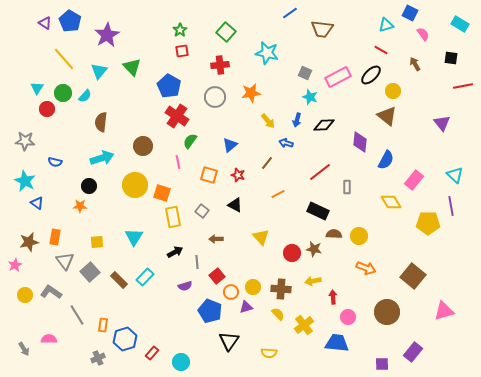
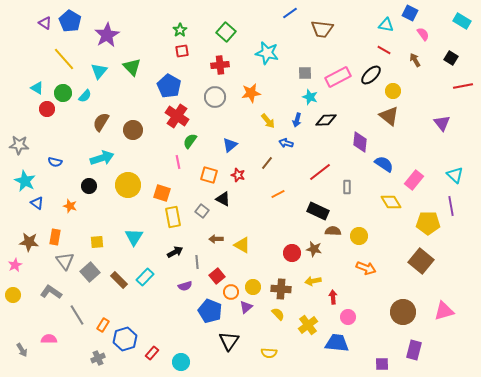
cyan rectangle at (460, 24): moved 2 px right, 3 px up
cyan triangle at (386, 25): rotated 28 degrees clockwise
red line at (381, 50): moved 3 px right
black square at (451, 58): rotated 24 degrees clockwise
brown arrow at (415, 64): moved 4 px up
gray square at (305, 73): rotated 24 degrees counterclockwise
cyan triangle at (37, 88): rotated 32 degrees counterclockwise
brown triangle at (387, 116): moved 2 px right
brown semicircle at (101, 122): rotated 24 degrees clockwise
black diamond at (324, 125): moved 2 px right, 5 px up
gray star at (25, 141): moved 6 px left, 4 px down
brown circle at (143, 146): moved 10 px left, 16 px up
blue semicircle at (386, 160): moved 2 px left, 4 px down; rotated 84 degrees counterclockwise
yellow circle at (135, 185): moved 7 px left
black triangle at (235, 205): moved 12 px left, 6 px up
orange star at (80, 206): moved 10 px left; rotated 16 degrees clockwise
brown semicircle at (334, 234): moved 1 px left, 3 px up
yellow triangle at (261, 237): moved 19 px left, 8 px down; rotated 18 degrees counterclockwise
brown star at (29, 242): rotated 18 degrees clockwise
brown square at (413, 276): moved 8 px right, 15 px up
yellow circle at (25, 295): moved 12 px left
purple triangle at (246, 307): rotated 24 degrees counterclockwise
brown circle at (387, 312): moved 16 px right
orange rectangle at (103, 325): rotated 24 degrees clockwise
yellow cross at (304, 325): moved 4 px right
gray arrow at (24, 349): moved 2 px left, 1 px down
purple rectangle at (413, 352): moved 1 px right, 2 px up; rotated 24 degrees counterclockwise
